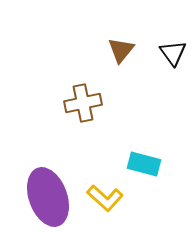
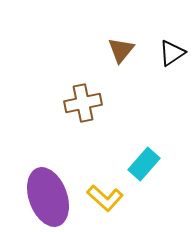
black triangle: moved 1 px left; rotated 32 degrees clockwise
cyan rectangle: rotated 64 degrees counterclockwise
